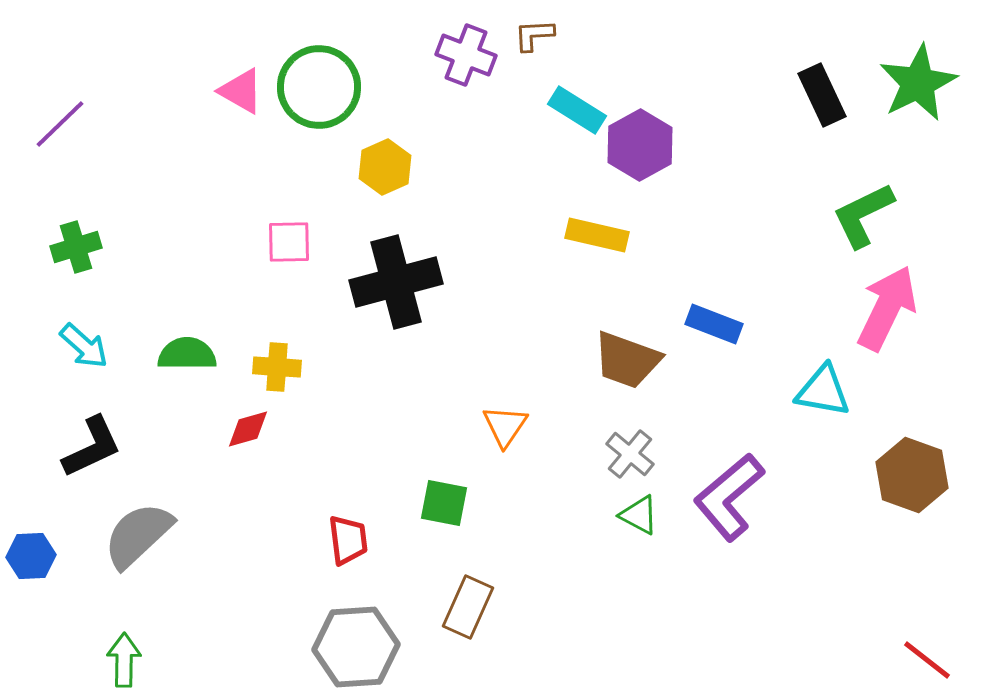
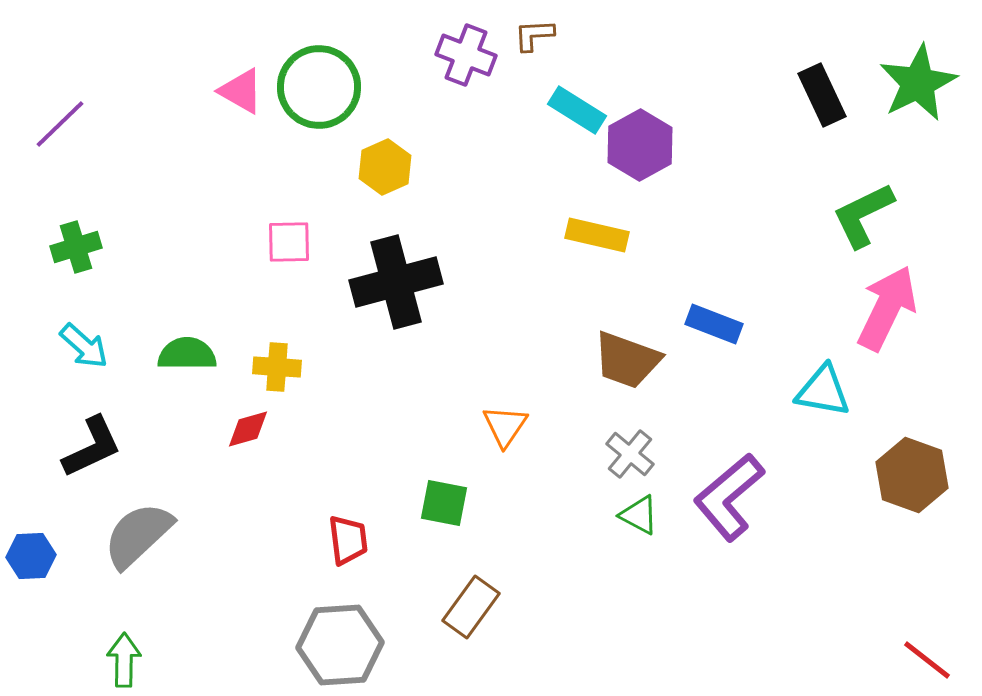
brown rectangle: moved 3 px right; rotated 12 degrees clockwise
gray hexagon: moved 16 px left, 2 px up
